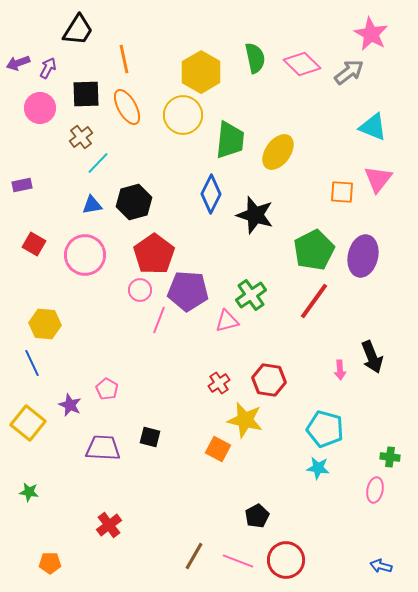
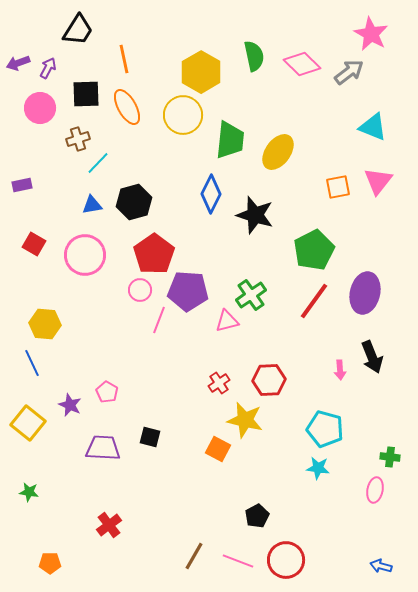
green semicircle at (255, 58): moved 1 px left, 2 px up
brown cross at (81, 137): moved 3 px left, 2 px down; rotated 20 degrees clockwise
pink triangle at (378, 179): moved 2 px down
orange square at (342, 192): moved 4 px left, 5 px up; rotated 15 degrees counterclockwise
purple ellipse at (363, 256): moved 2 px right, 37 px down
red hexagon at (269, 380): rotated 12 degrees counterclockwise
pink pentagon at (107, 389): moved 3 px down
